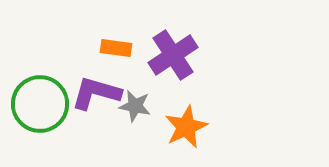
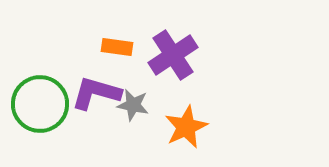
orange rectangle: moved 1 px right, 1 px up
gray star: moved 2 px left, 1 px up
